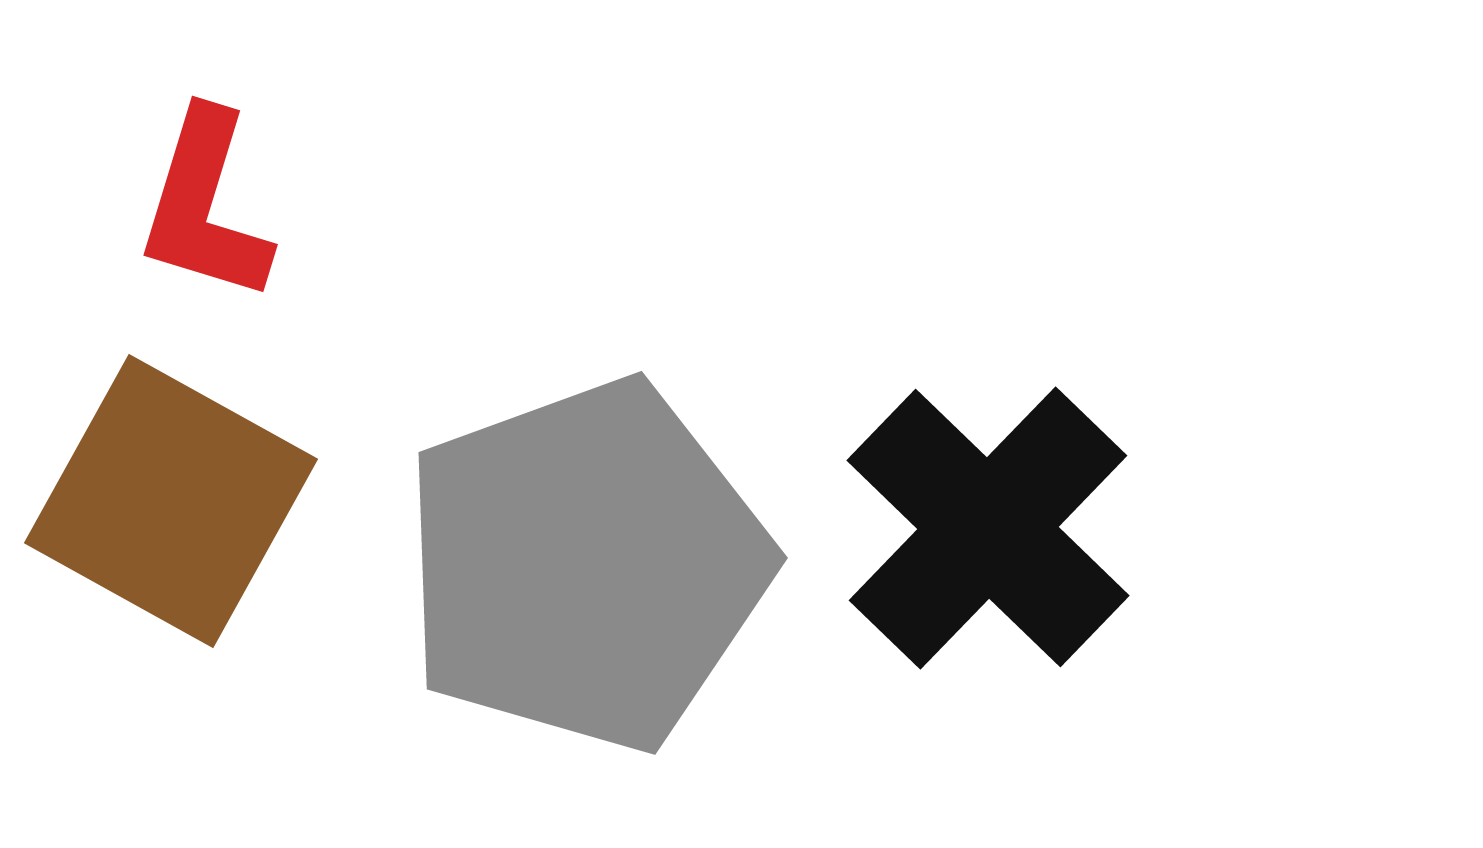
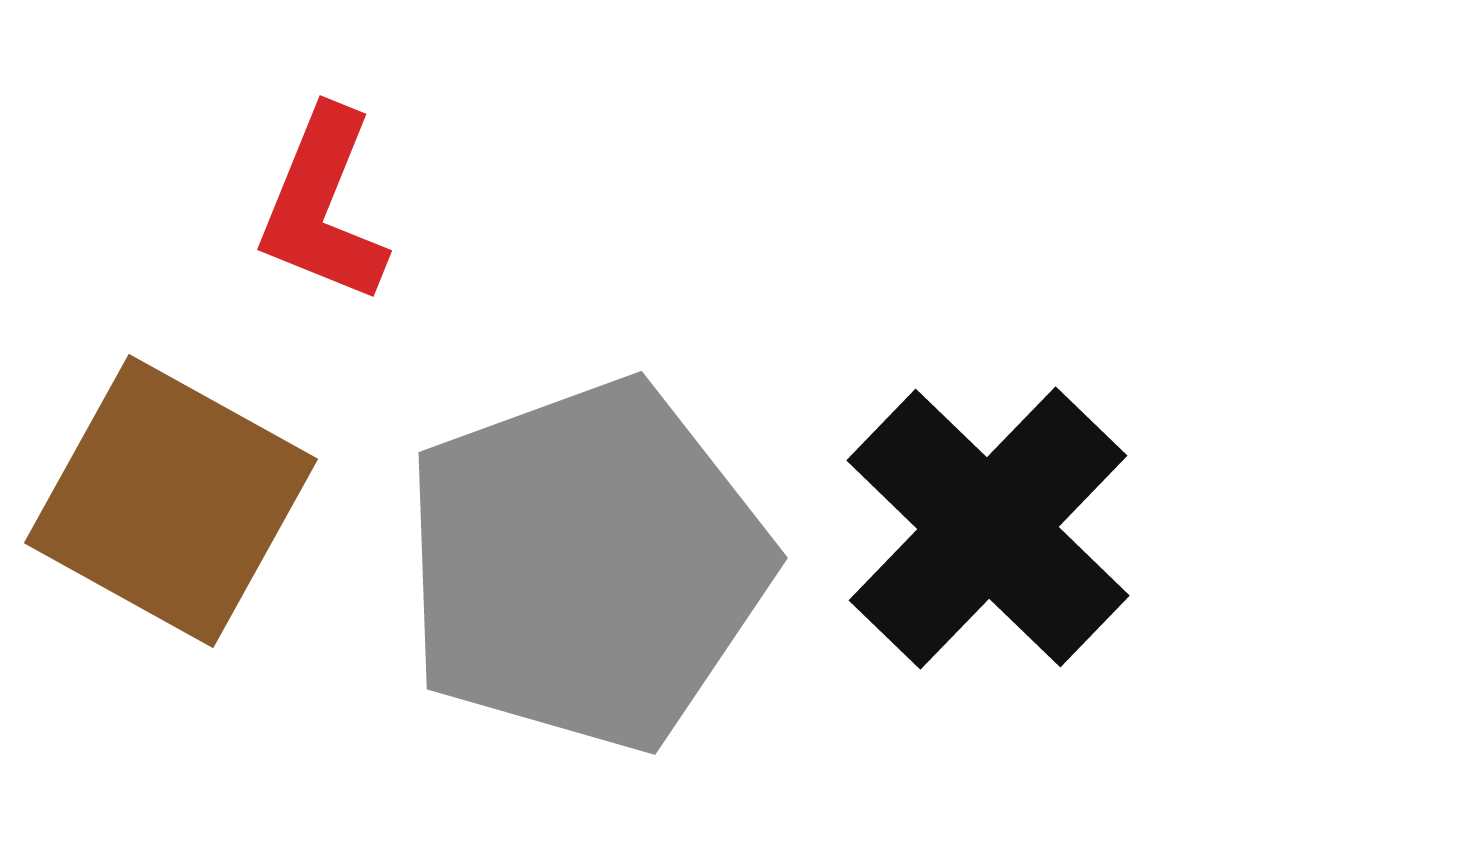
red L-shape: moved 118 px right; rotated 5 degrees clockwise
